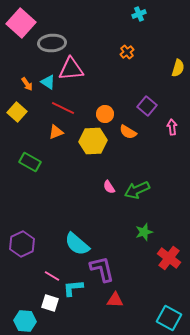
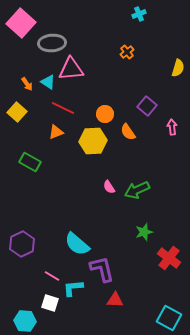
orange semicircle: rotated 24 degrees clockwise
